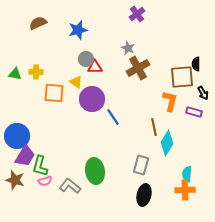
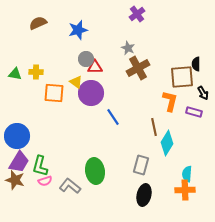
purple circle: moved 1 px left, 6 px up
purple trapezoid: moved 6 px left, 6 px down
